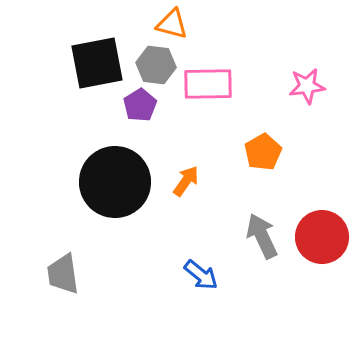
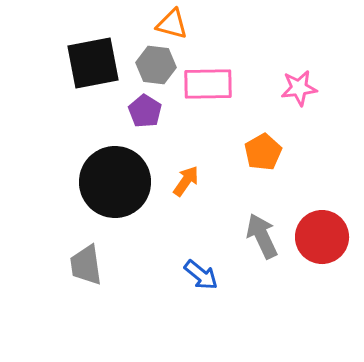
black square: moved 4 px left
pink star: moved 8 px left, 2 px down
purple pentagon: moved 5 px right, 6 px down; rotated 8 degrees counterclockwise
gray trapezoid: moved 23 px right, 9 px up
